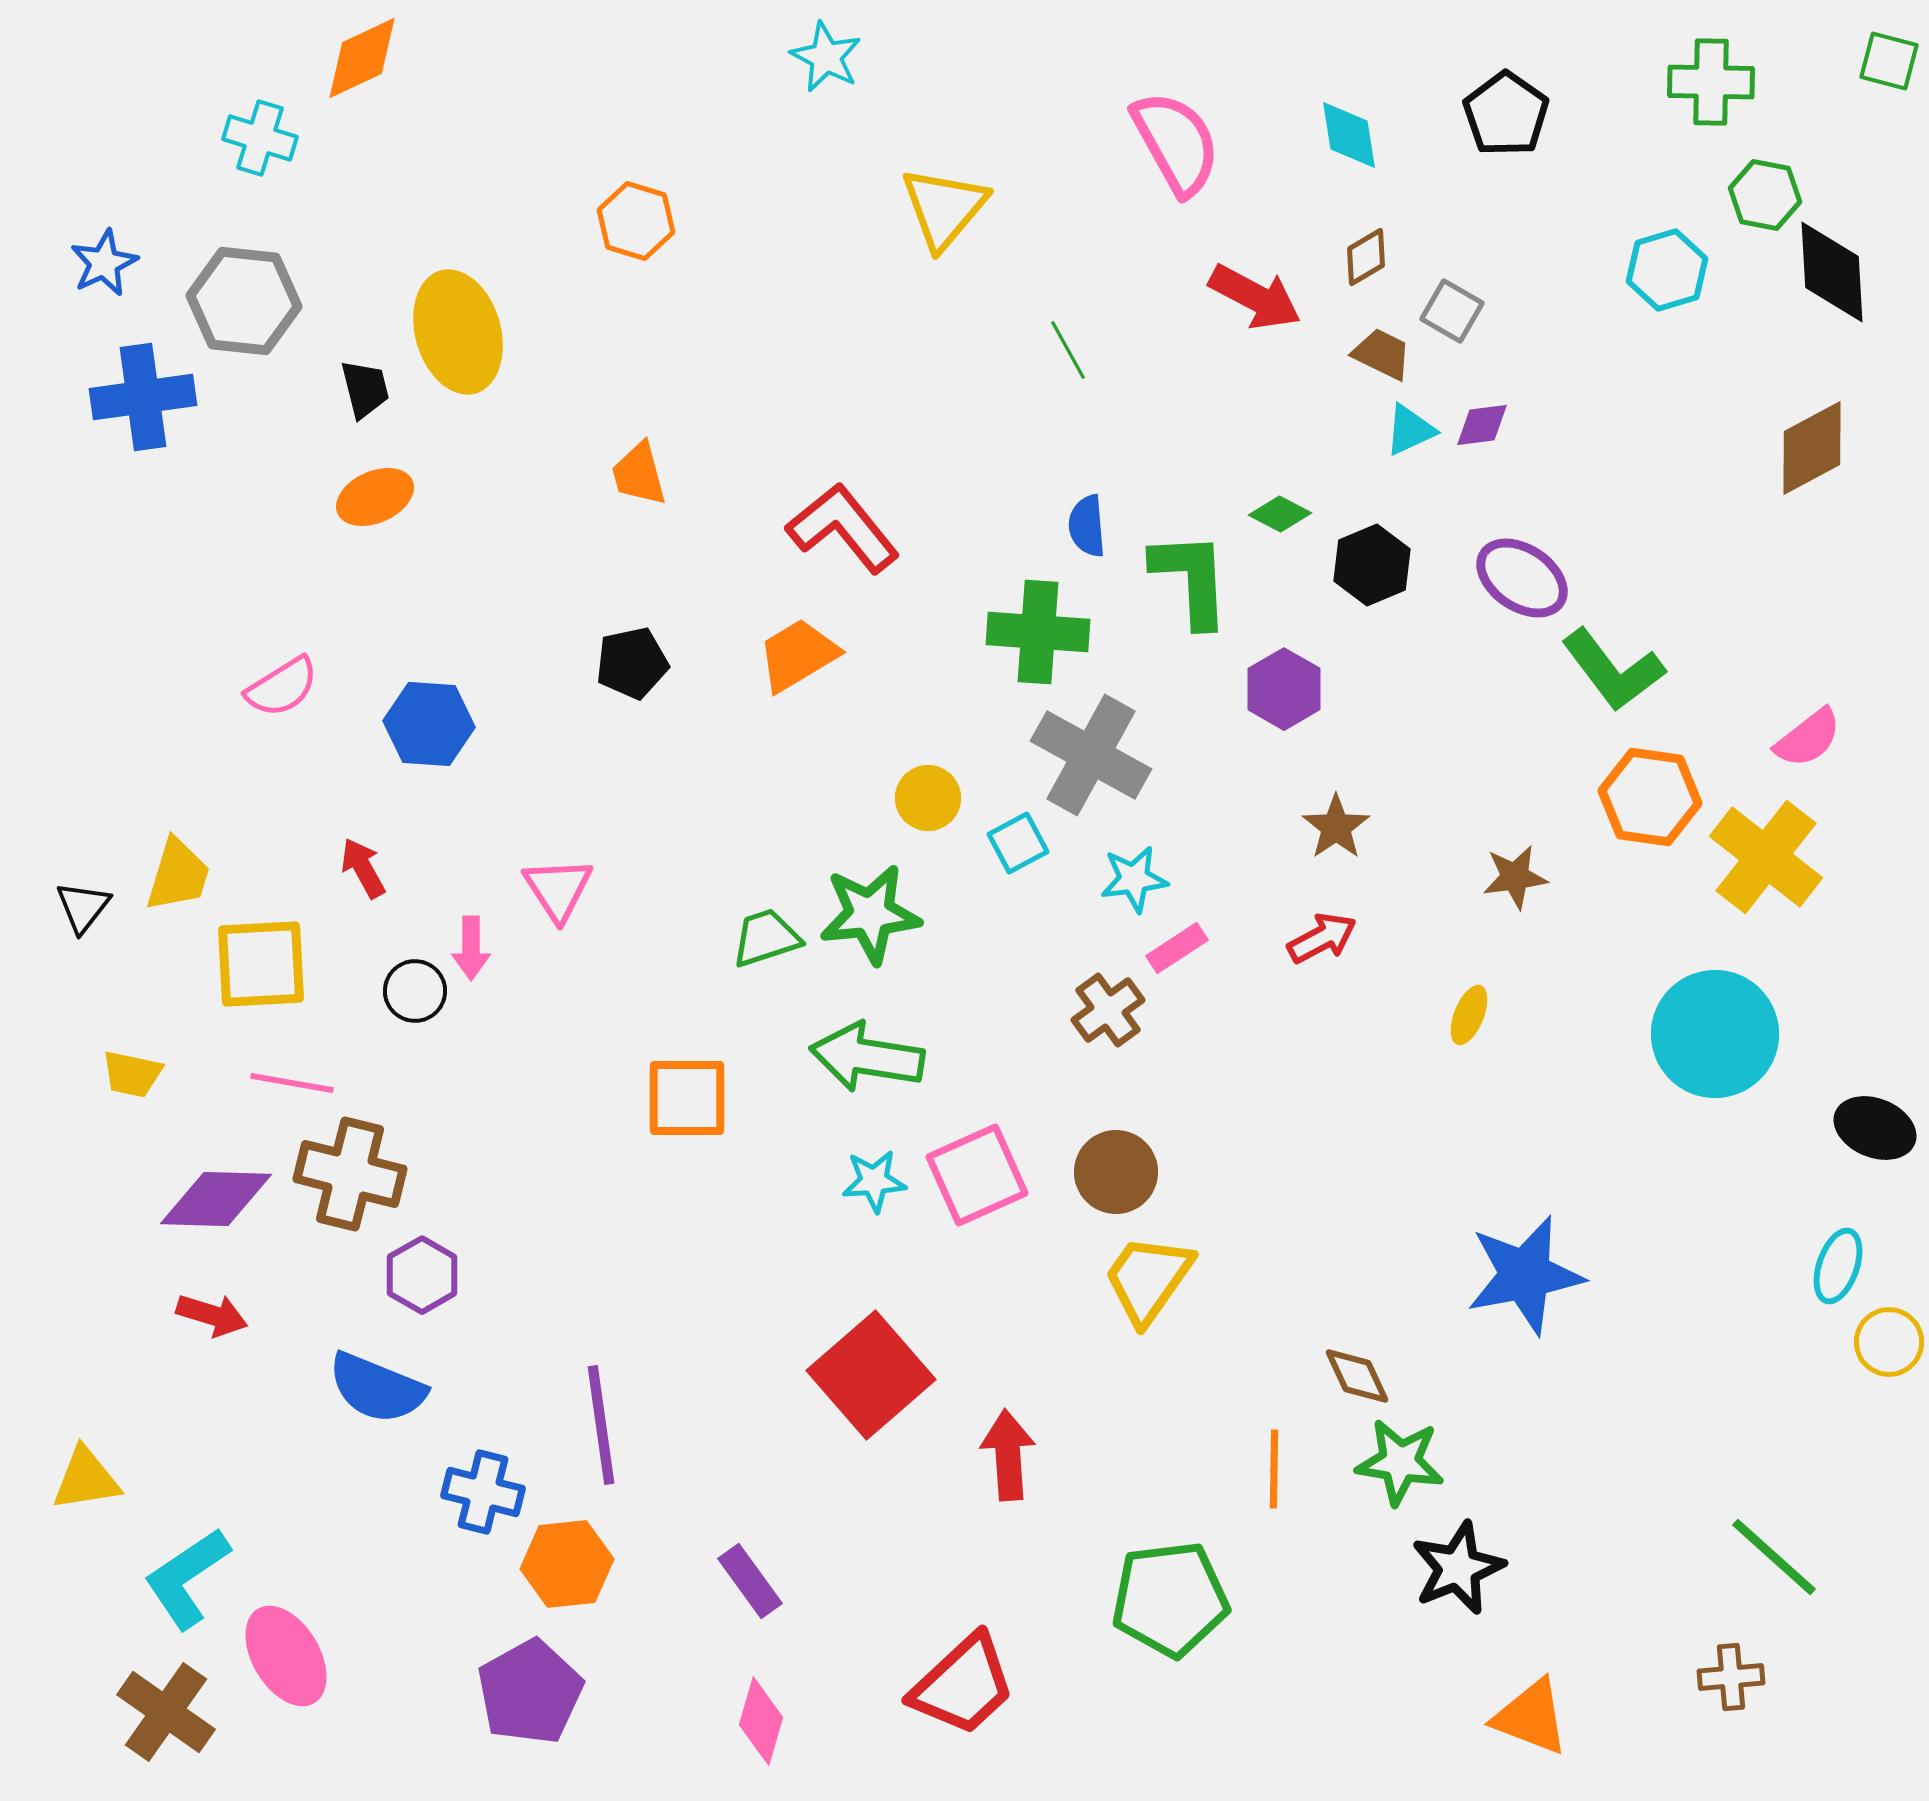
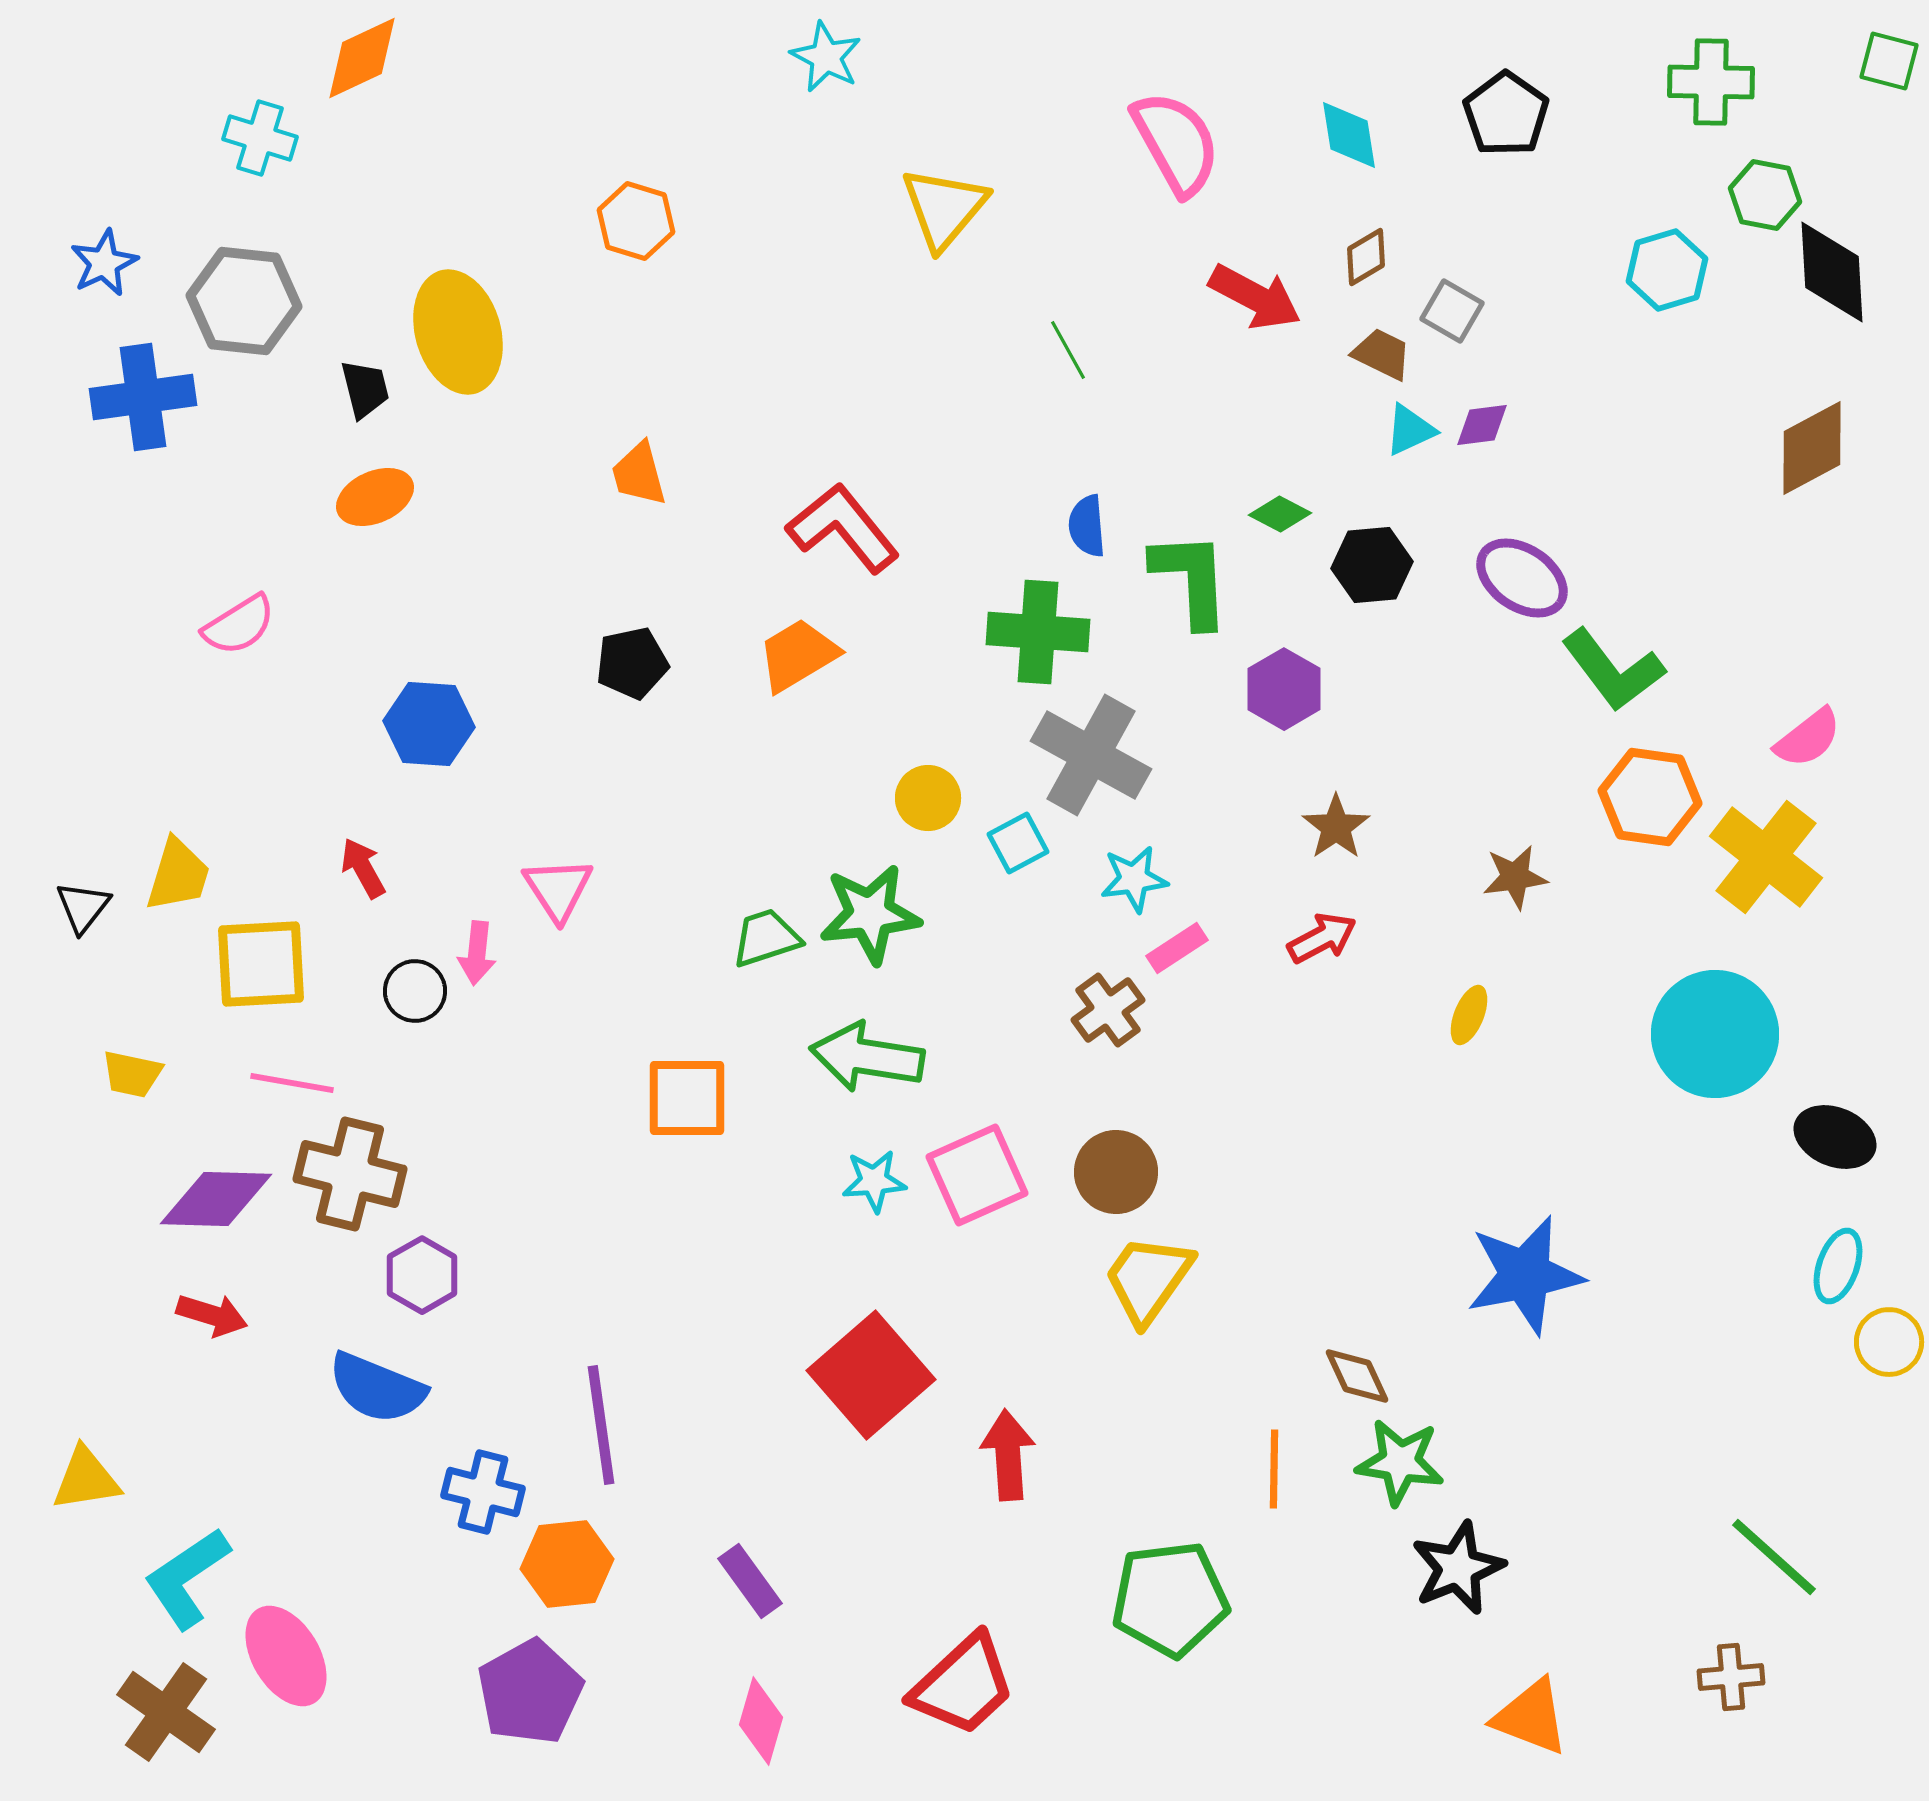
black hexagon at (1372, 565): rotated 18 degrees clockwise
pink semicircle at (282, 687): moved 43 px left, 62 px up
pink arrow at (471, 948): moved 6 px right, 5 px down; rotated 6 degrees clockwise
black ellipse at (1875, 1128): moved 40 px left, 9 px down
